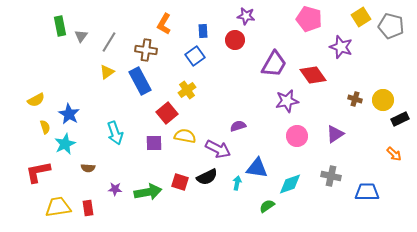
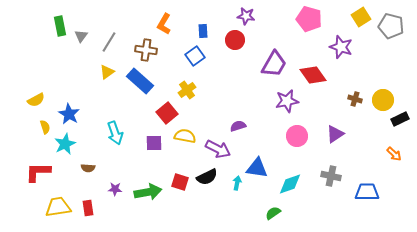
blue rectangle at (140, 81): rotated 20 degrees counterclockwise
red L-shape at (38, 172): rotated 12 degrees clockwise
green semicircle at (267, 206): moved 6 px right, 7 px down
